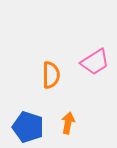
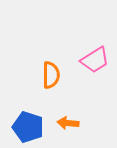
pink trapezoid: moved 2 px up
orange arrow: rotated 95 degrees counterclockwise
